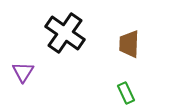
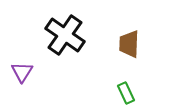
black cross: moved 2 px down
purple triangle: moved 1 px left
